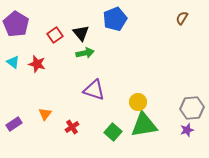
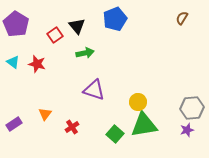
black triangle: moved 4 px left, 7 px up
green square: moved 2 px right, 2 px down
